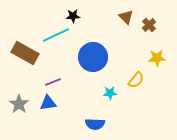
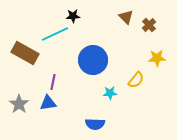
cyan line: moved 1 px left, 1 px up
blue circle: moved 3 px down
purple line: rotated 56 degrees counterclockwise
